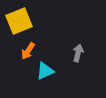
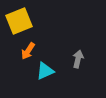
gray arrow: moved 6 px down
